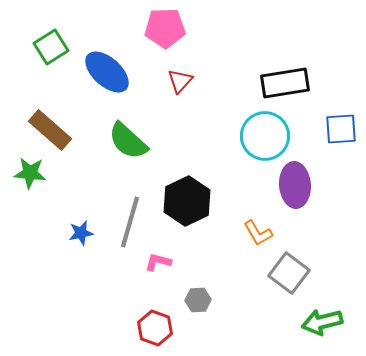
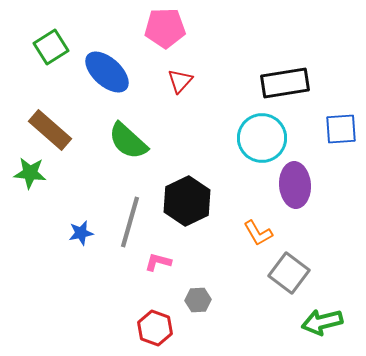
cyan circle: moved 3 px left, 2 px down
